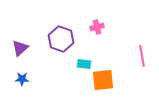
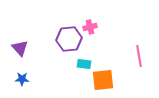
pink cross: moved 7 px left
purple hexagon: moved 8 px right; rotated 25 degrees counterclockwise
purple triangle: rotated 30 degrees counterclockwise
pink line: moved 3 px left
